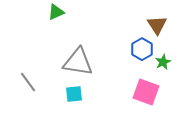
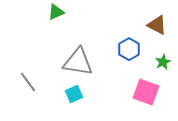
brown triangle: rotated 30 degrees counterclockwise
blue hexagon: moved 13 px left
cyan square: rotated 18 degrees counterclockwise
